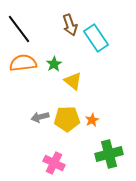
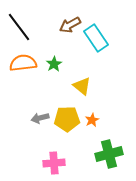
brown arrow: rotated 80 degrees clockwise
black line: moved 2 px up
yellow triangle: moved 9 px right, 5 px down
gray arrow: moved 1 px down
pink cross: rotated 30 degrees counterclockwise
